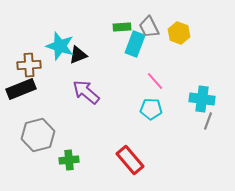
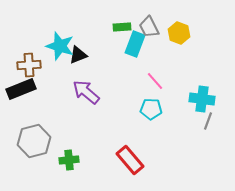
gray hexagon: moved 4 px left, 6 px down
